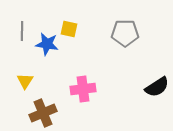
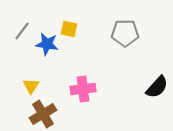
gray line: rotated 36 degrees clockwise
yellow triangle: moved 6 px right, 5 px down
black semicircle: rotated 15 degrees counterclockwise
brown cross: moved 1 px down; rotated 8 degrees counterclockwise
